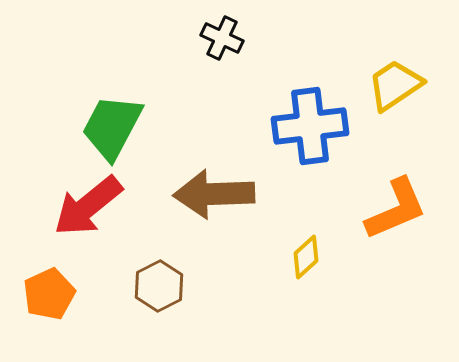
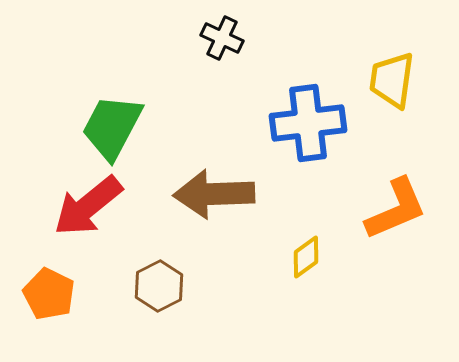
yellow trapezoid: moved 3 px left, 5 px up; rotated 48 degrees counterclockwise
blue cross: moved 2 px left, 3 px up
yellow diamond: rotated 6 degrees clockwise
orange pentagon: rotated 21 degrees counterclockwise
